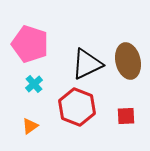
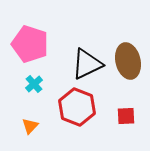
orange triangle: rotated 12 degrees counterclockwise
